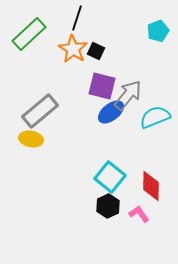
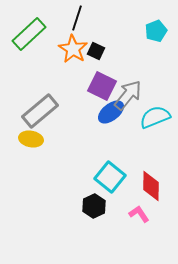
cyan pentagon: moved 2 px left
purple square: rotated 12 degrees clockwise
black hexagon: moved 14 px left
